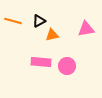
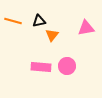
black triangle: rotated 16 degrees clockwise
pink triangle: moved 1 px up
orange triangle: rotated 40 degrees counterclockwise
pink rectangle: moved 5 px down
